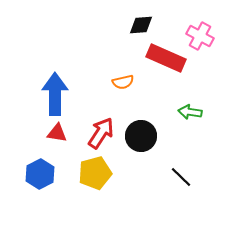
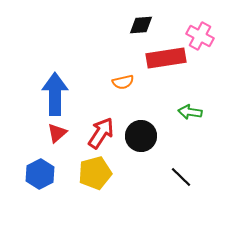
red rectangle: rotated 33 degrees counterclockwise
red triangle: rotated 50 degrees counterclockwise
